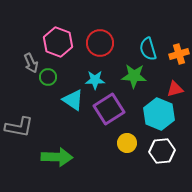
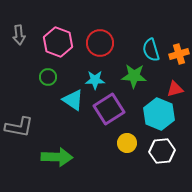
cyan semicircle: moved 3 px right, 1 px down
gray arrow: moved 12 px left, 28 px up; rotated 18 degrees clockwise
